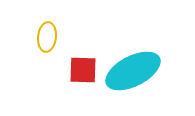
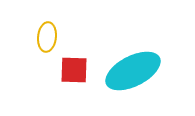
red square: moved 9 px left
